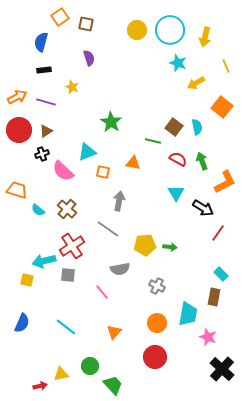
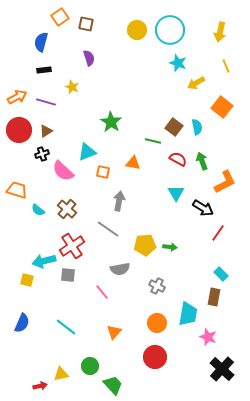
yellow arrow at (205, 37): moved 15 px right, 5 px up
